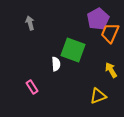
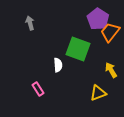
purple pentagon: rotated 10 degrees counterclockwise
orange trapezoid: moved 1 px up; rotated 15 degrees clockwise
green square: moved 5 px right, 1 px up
white semicircle: moved 2 px right, 1 px down
pink rectangle: moved 6 px right, 2 px down
yellow triangle: moved 3 px up
